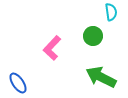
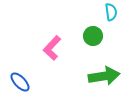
green arrow: moved 3 px right, 1 px up; rotated 144 degrees clockwise
blue ellipse: moved 2 px right, 1 px up; rotated 10 degrees counterclockwise
